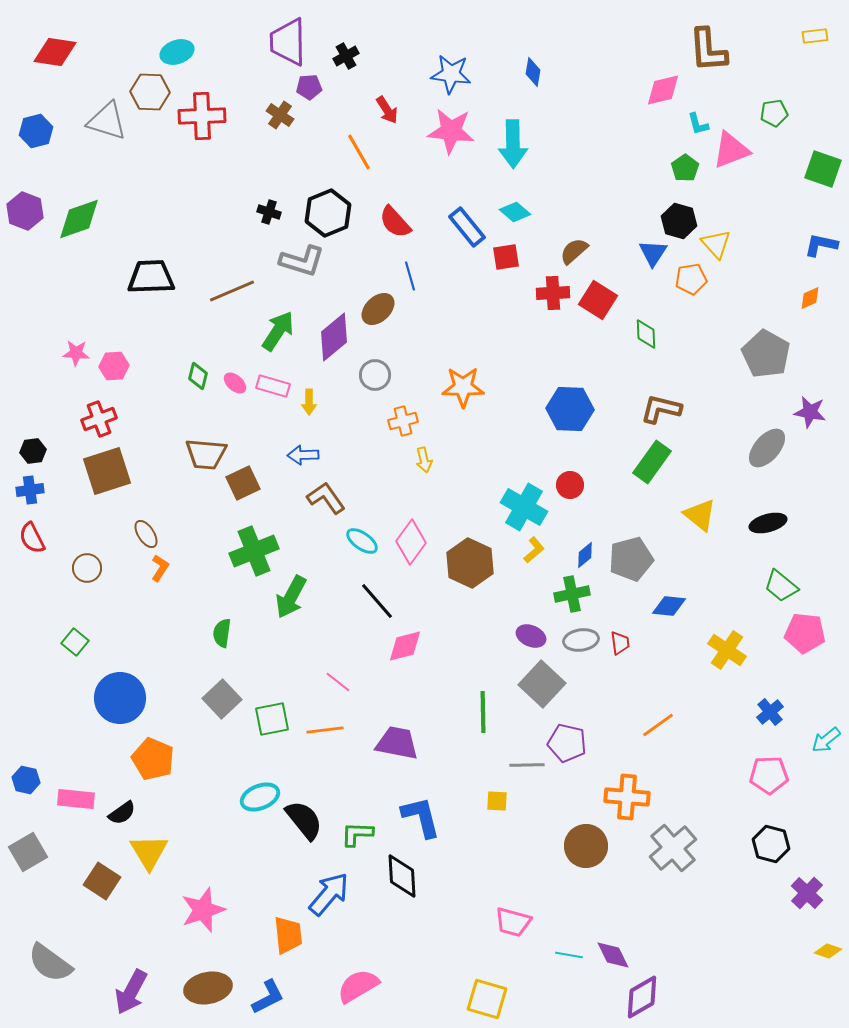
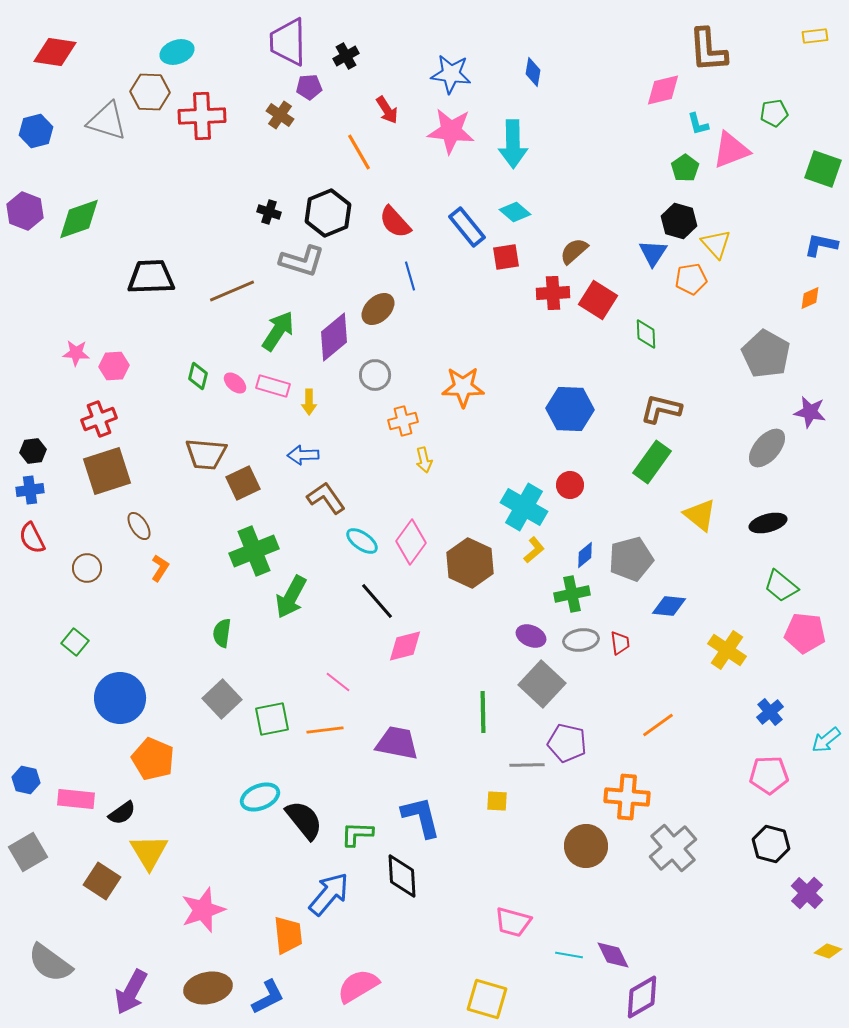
brown ellipse at (146, 534): moved 7 px left, 8 px up
